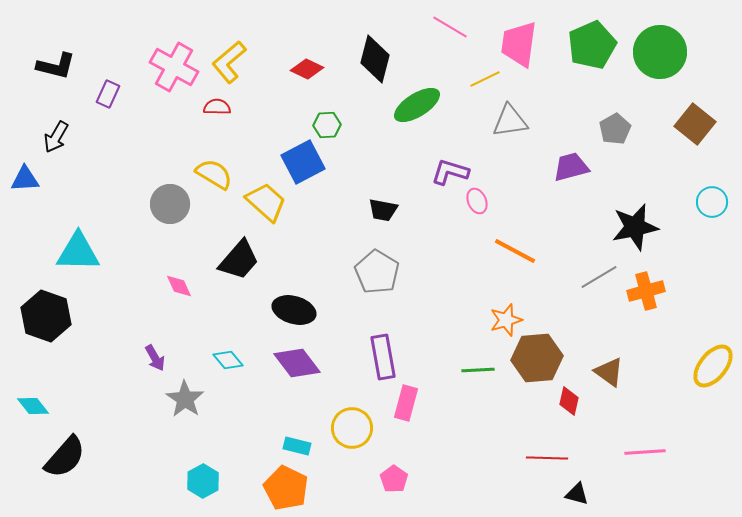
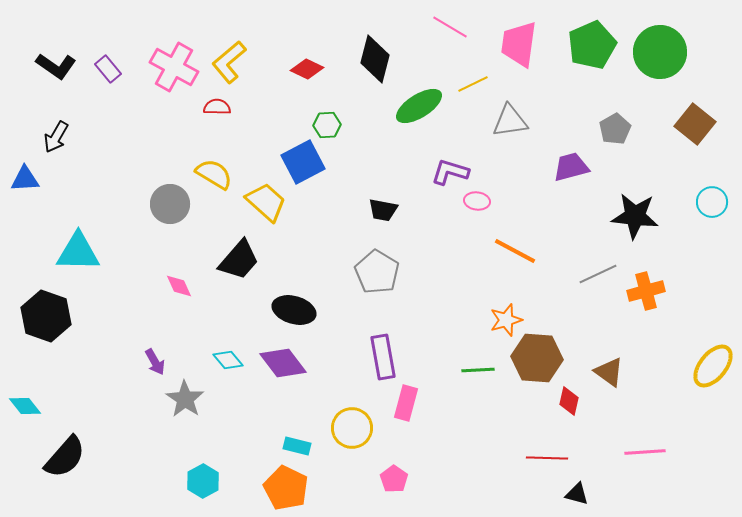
black L-shape at (56, 66): rotated 21 degrees clockwise
yellow line at (485, 79): moved 12 px left, 5 px down
purple rectangle at (108, 94): moved 25 px up; rotated 64 degrees counterclockwise
green ellipse at (417, 105): moved 2 px right, 1 px down
pink ellipse at (477, 201): rotated 60 degrees counterclockwise
black star at (635, 227): moved 11 px up; rotated 18 degrees clockwise
gray line at (599, 277): moved 1 px left, 3 px up; rotated 6 degrees clockwise
purple arrow at (155, 358): moved 4 px down
brown hexagon at (537, 358): rotated 9 degrees clockwise
purple diamond at (297, 363): moved 14 px left
cyan diamond at (33, 406): moved 8 px left
